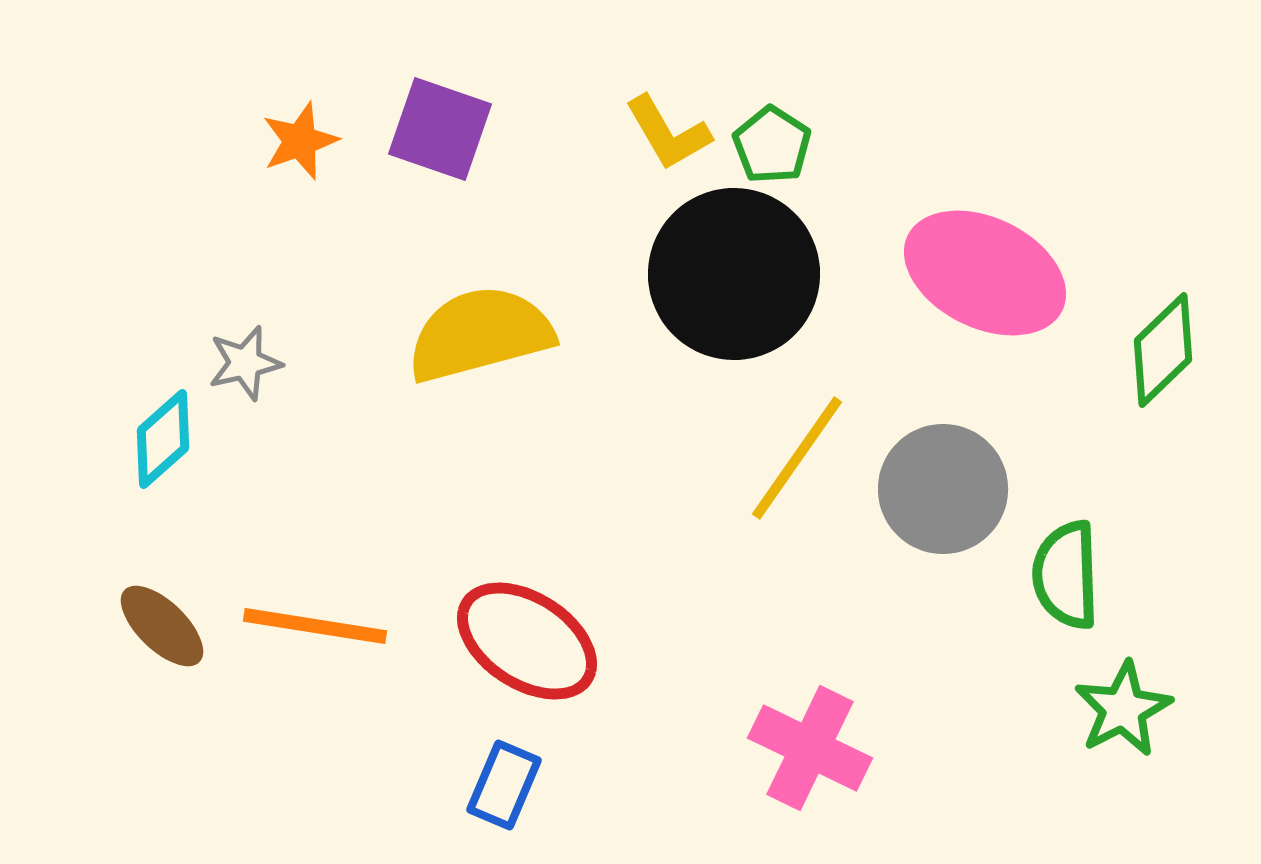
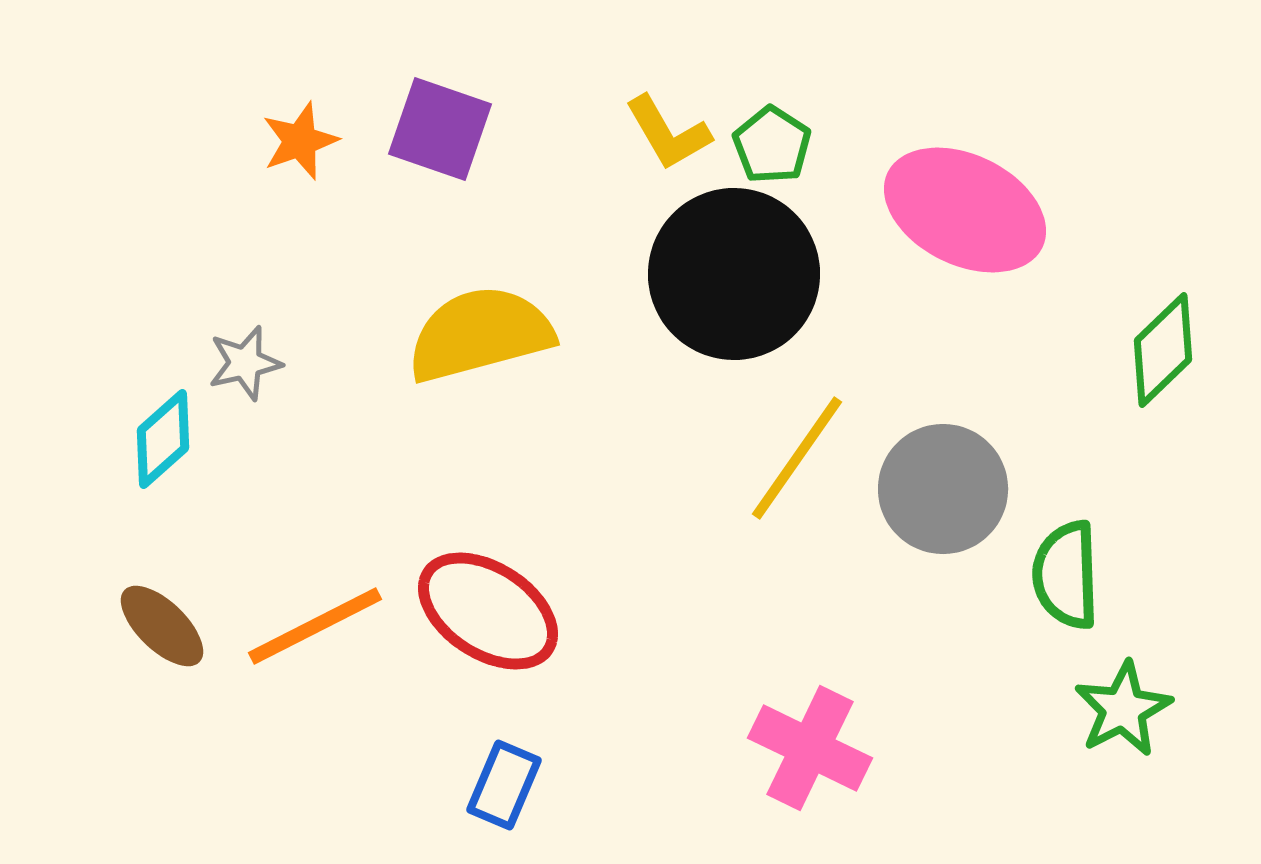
pink ellipse: moved 20 px left, 63 px up
orange line: rotated 36 degrees counterclockwise
red ellipse: moved 39 px left, 30 px up
